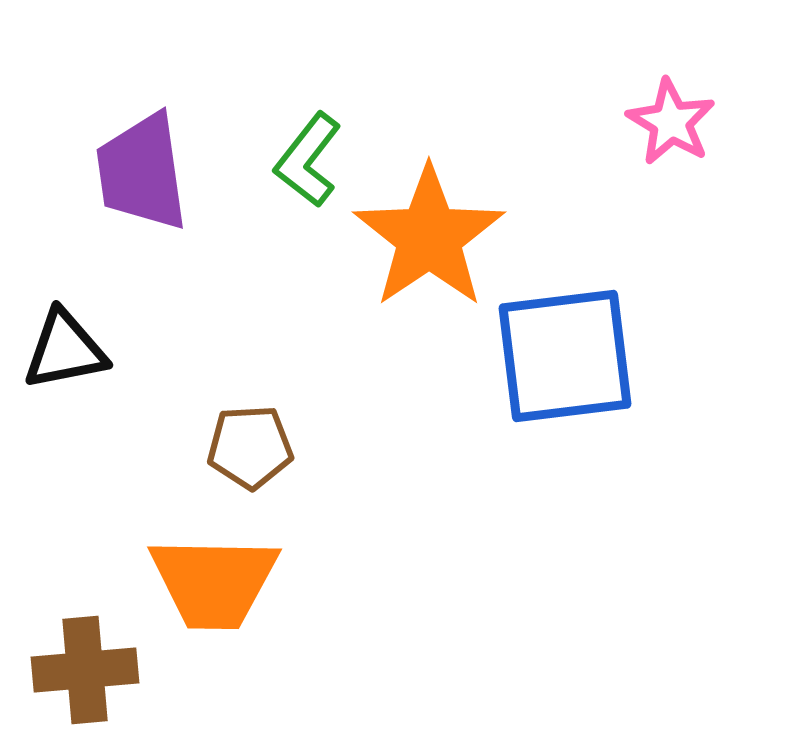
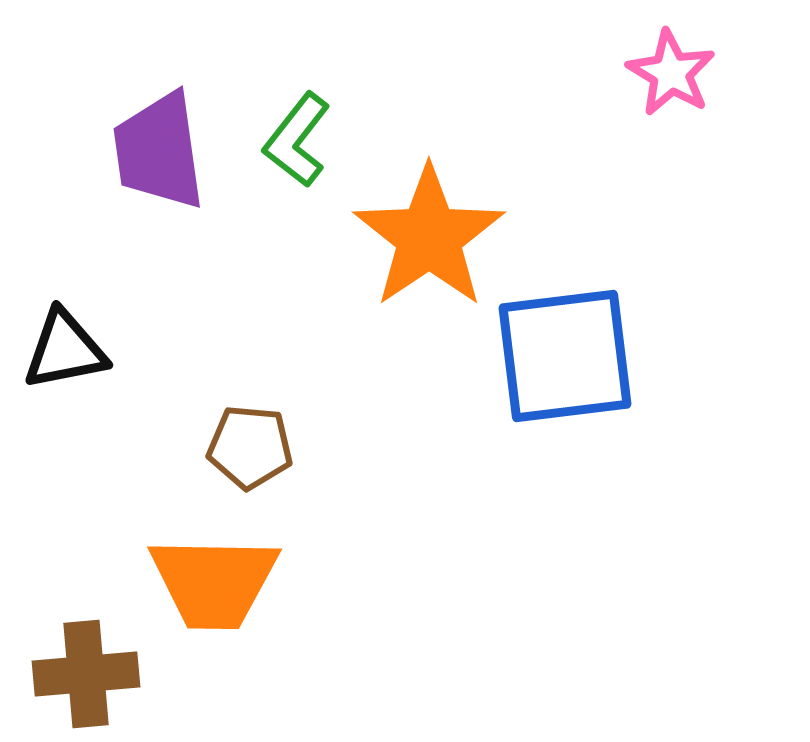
pink star: moved 49 px up
green L-shape: moved 11 px left, 20 px up
purple trapezoid: moved 17 px right, 21 px up
brown pentagon: rotated 8 degrees clockwise
brown cross: moved 1 px right, 4 px down
